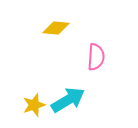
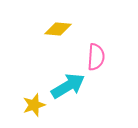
yellow diamond: moved 2 px right, 1 px down
cyan arrow: moved 14 px up
